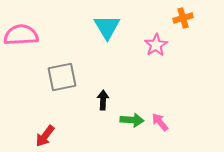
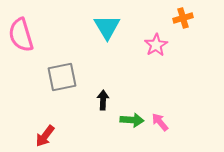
pink semicircle: rotated 104 degrees counterclockwise
